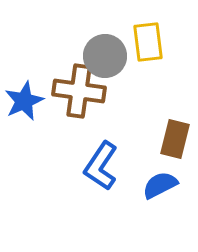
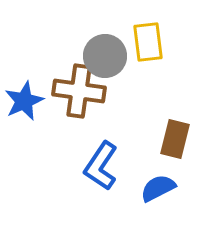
blue semicircle: moved 2 px left, 3 px down
